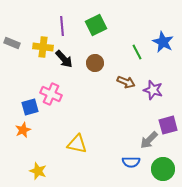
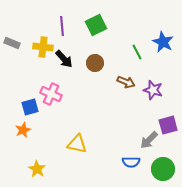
yellow star: moved 1 px left, 2 px up; rotated 12 degrees clockwise
